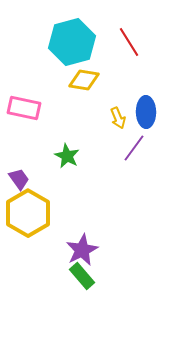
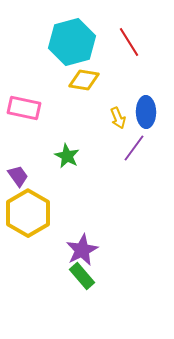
purple trapezoid: moved 1 px left, 3 px up
